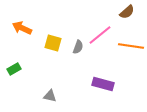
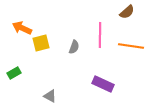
pink line: rotated 50 degrees counterclockwise
yellow square: moved 12 px left; rotated 30 degrees counterclockwise
gray semicircle: moved 4 px left
green rectangle: moved 4 px down
purple rectangle: rotated 10 degrees clockwise
gray triangle: rotated 16 degrees clockwise
